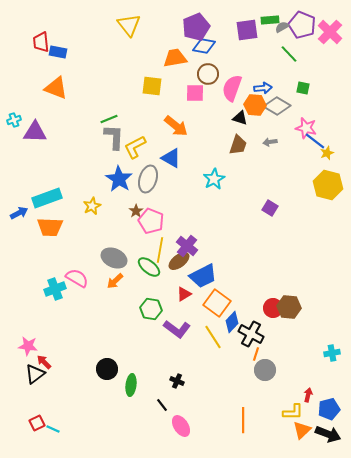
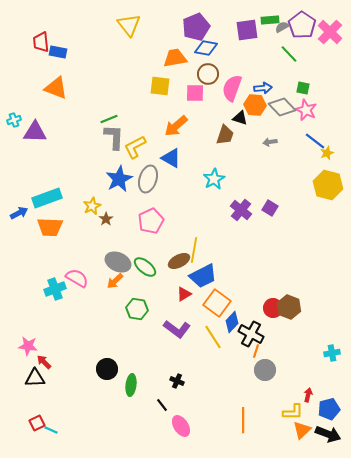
purple pentagon at (302, 25): rotated 12 degrees clockwise
blue diamond at (204, 46): moved 2 px right, 2 px down
yellow square at (152, 86): moved 8 px right
gray diamond at (277, 106): moved 5 px right, 1 px down; rotated 16 degrees clockwise
orange arrow at (176, 126): rotated 100 degrees clockwise
pink star at (306, 128): moved 18 px up; rotated 10 degrees clockwise
brown trapezoid at (238, 145): moved 13 px left, 10 px up
blue star at (119, 179): rotated 12 degrees clockwise
brown star at (136, 211): moved 30 px left, 8 px down
pink pentagon at (151, 221): rotated 25 degrees clockwise
purple cross at (187, 246): moved 54 px right, 36 px up
yellow line at (160, 250): moved 34 px right
gray ellipse at (114, 258): moved 4 px right, 4 px down
brown ellipse at (179, 261): rotated 10 degrees clockwise
green ellipse at (149, 267): moved 4 px left
brown hexagon at (289, 307): rotated 15 degrees clockwise
green hexagon at (151, 309): moved 14 px left
orange line at (256, 354): moved 3 px up
black triangle at (35, 374): moved 4 px down; rotated 35 degrees clockwise
cyan line at (53, 429): moved 2 px left, 1 px down
